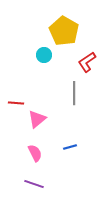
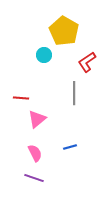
red line: moved 5 px right, 5 px up
purple line: moved 6 px up
